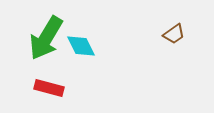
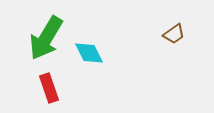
cyan diamond: moved 8 px right, 7 px down
red rectangle: rotated 56 degrees clockwise
